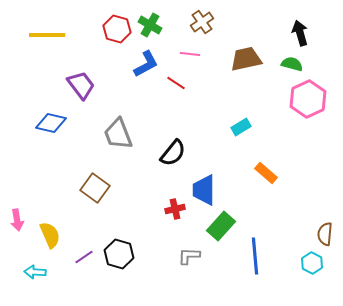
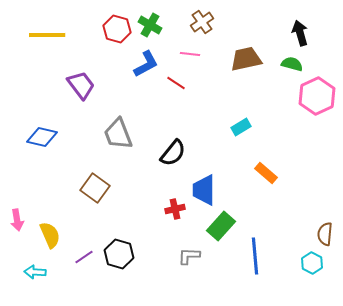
pink hexagon: moved 9 px right, 3 px up
blue diamond: moved 9 px left, 14 px down
